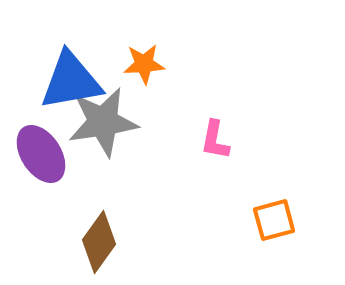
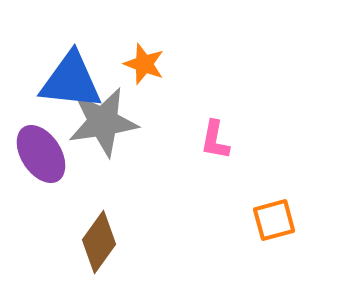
orange star: rotated 24 degrees clockwise
blue triangle: rotated 16 degrees clockwise
